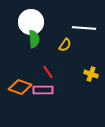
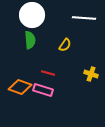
white circle: moved 1 px right, 7 px up
white line: moved 10 px up
green semicircle: moved 4 px left, 1 px down
red line: moved 1 px down; rotated 40 degrees counterclockwise
pink rectangle: rotated 18 degrees clockwise
